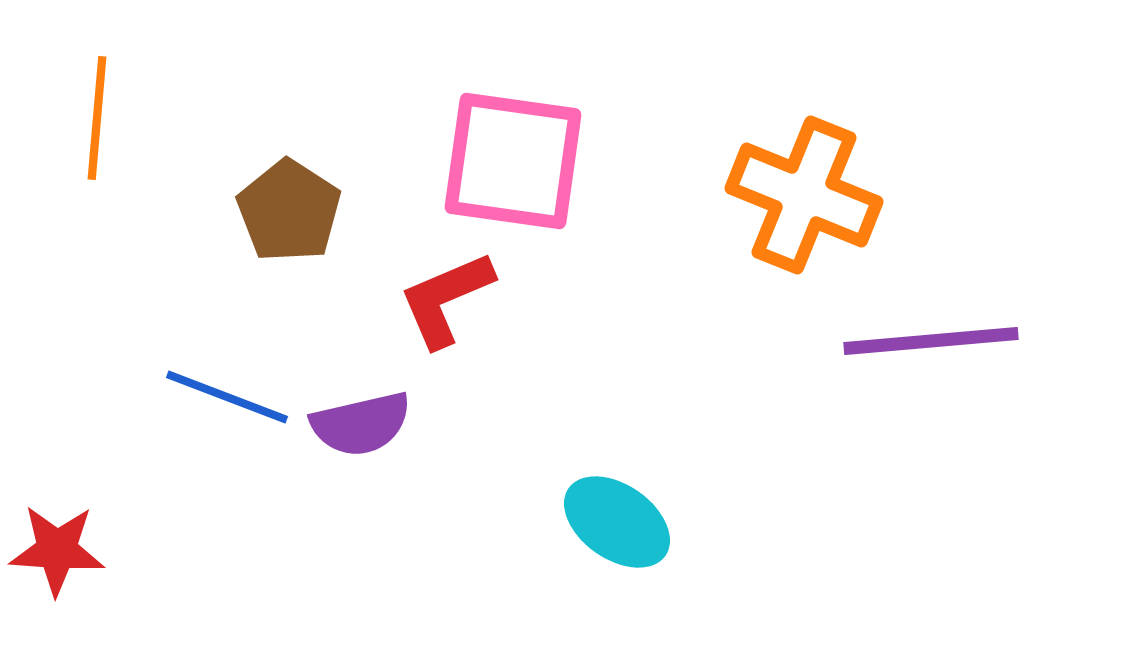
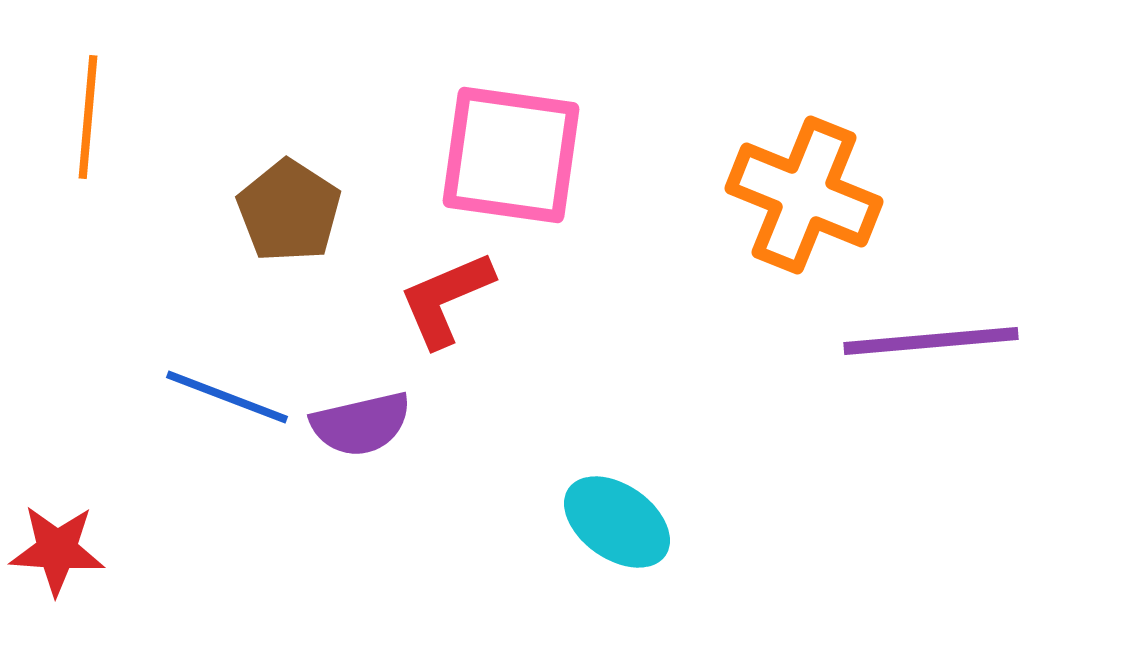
orange line: moved 9 px left, 1 px up
pink square: moved 2 px left, 6 px up
